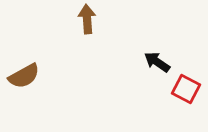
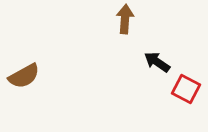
brown arrow: moved 38 px right; rotated 8 degrees clockwise
